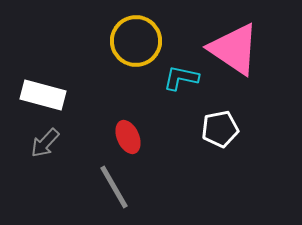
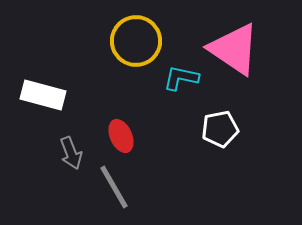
red ellipse: moved 7 px left, 1 px up
gray arrow: moved 26 px right, 10 px down; rotated 64 degrees counterclockwise
